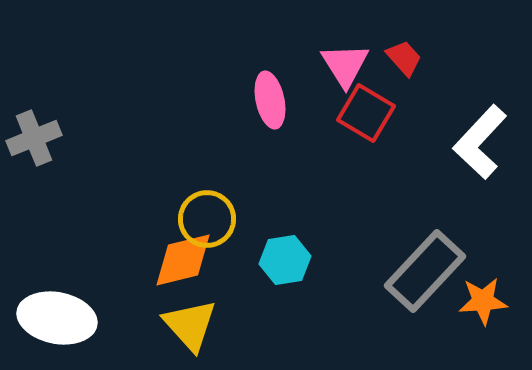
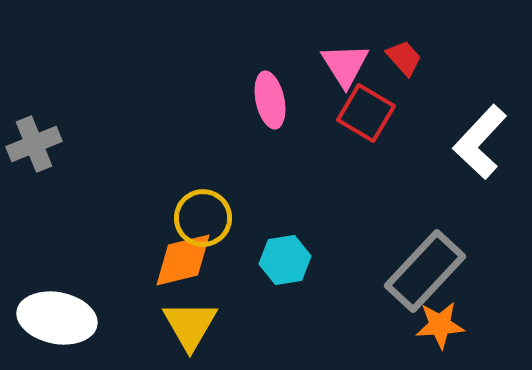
gray cross: moved 6 px down
yellow circle: moved 4 px left, 1 px up
orange star: moved 43 px left, 24 px down
yellow triangle: rotated 12 degrees clockwise
